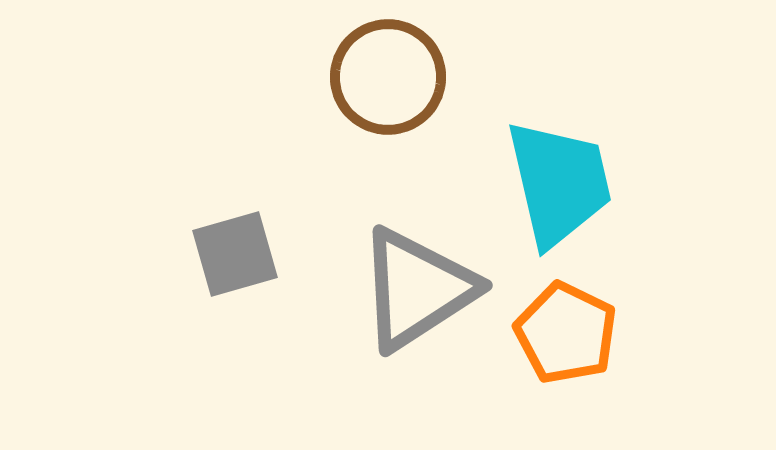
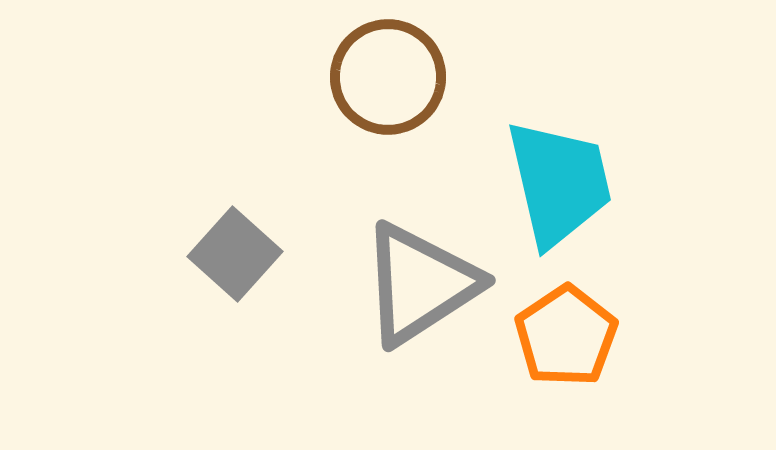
gray square: rotated 32 degrees counterclockwise
gray triangle: moved 3 px right, 5 px up
orange pentagon: moved 3 px down; rotated 12 degrees clockwise
